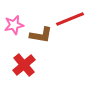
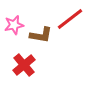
red line: rotated 16 degrees counterclockwise
